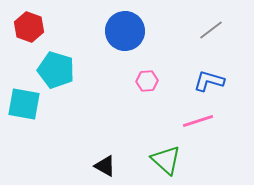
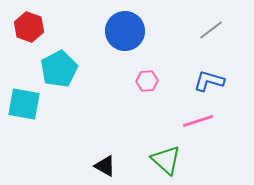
cyan pentagon: moved 3 px right, 1 px up; rotated 27 degrees clockwise
